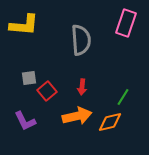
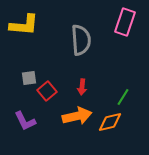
pink rectangle: moved 1 px left, 1 px up
